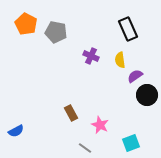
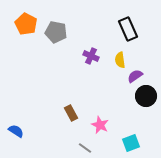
black circle: moved 1 px left, 1 px down
blue semicircle: rotated 119 degrees counterclockwise
